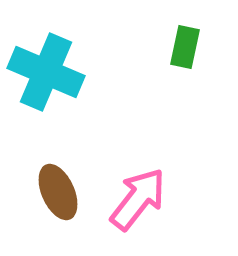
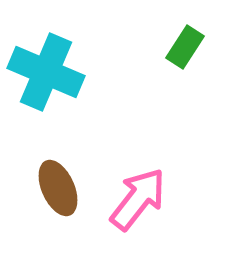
green rectangle: rotated 21 degrees clockwise
brown ellipse: moved 4 px up
